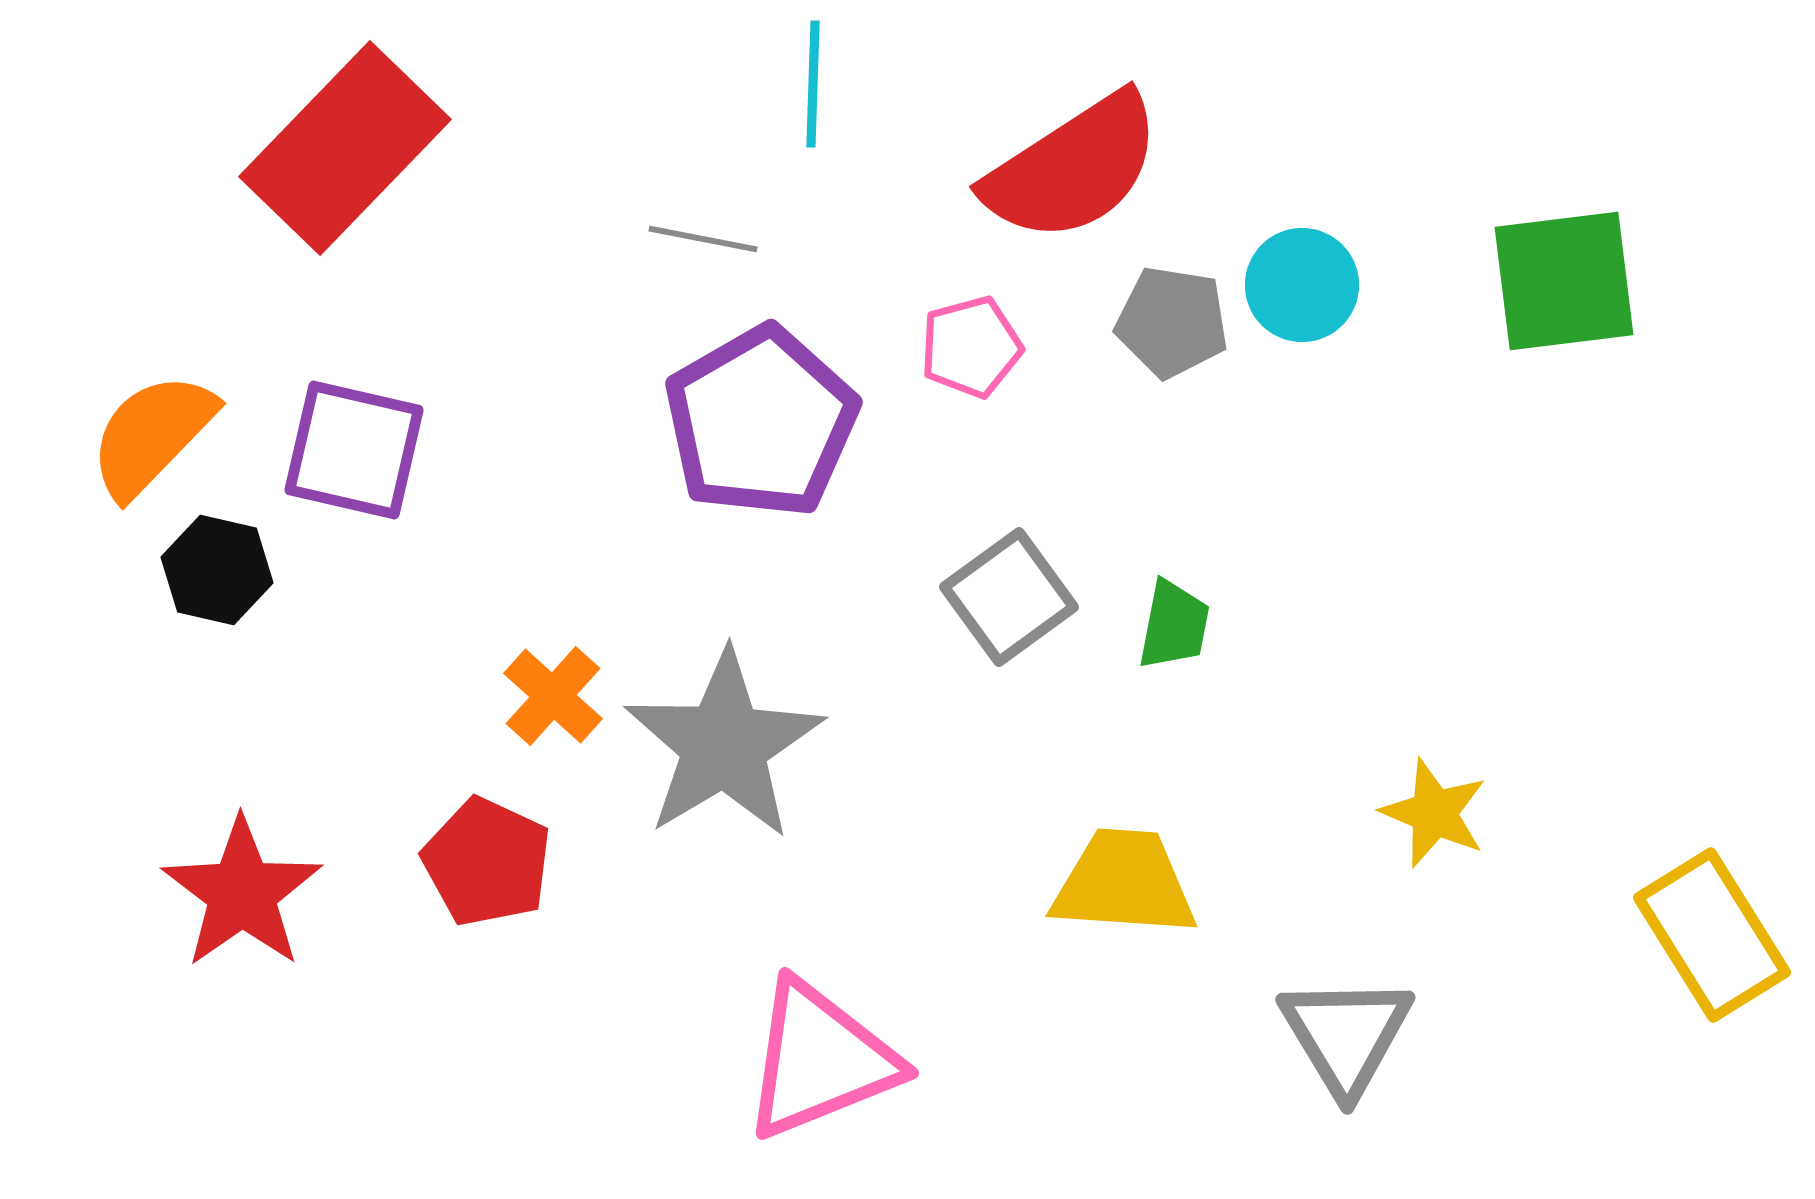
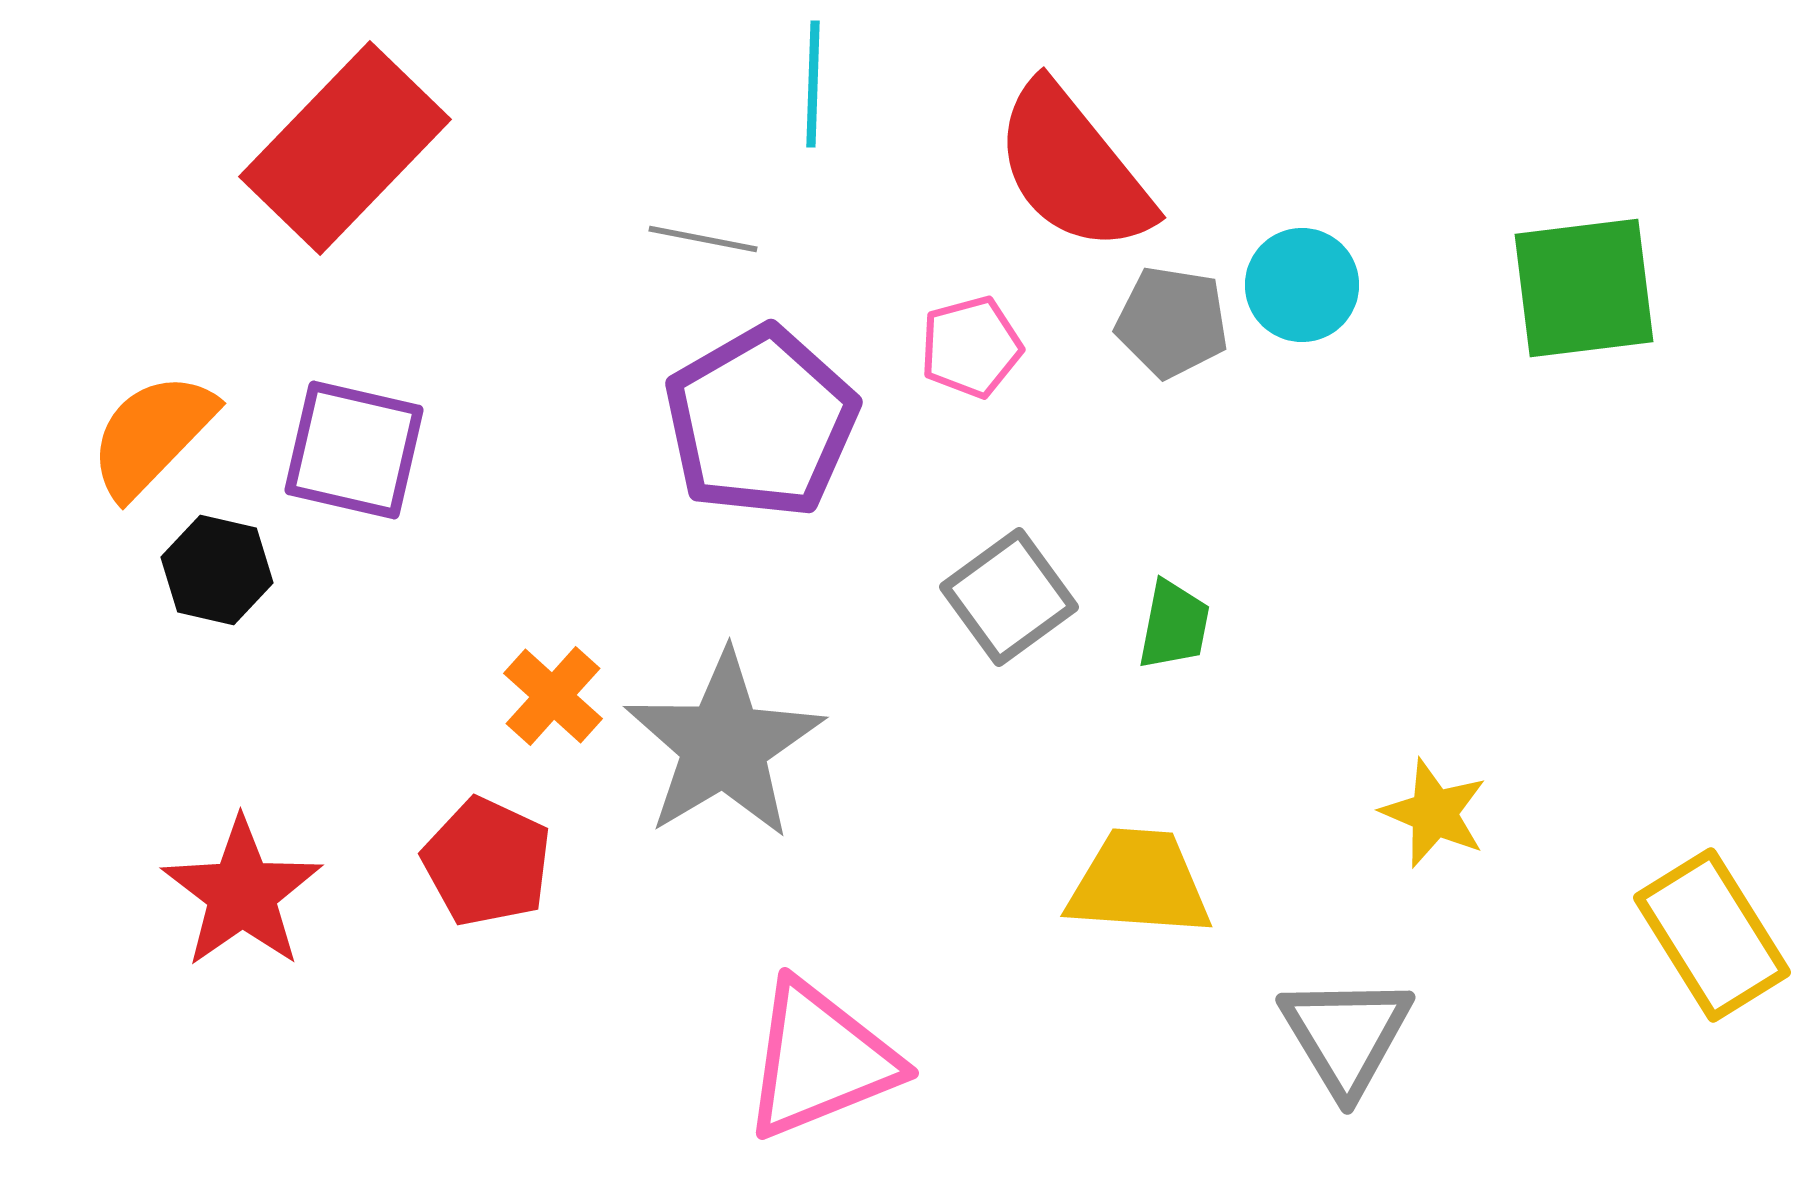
red semicircle: rotated 84 degrees clockwise
green square: moved 20 px right, 7 px down
yellow trapezoid: moved 15 px right
